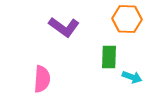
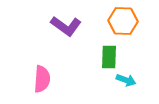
orange hexagon: moved 4 px left, 2 px down
purple L-shape: moved 2 px right, 1 px up
cyan arrow: moved 6 px left, 3 px down
